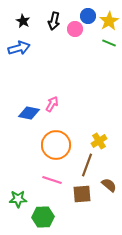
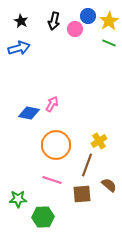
black star: moved 2 px left
